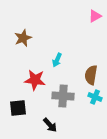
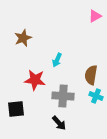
cyan cross: moved 1 px right, 1 px up
black square: moved 2 px left, 1 px down
black arrow: moved 9 px right, 2 px up
